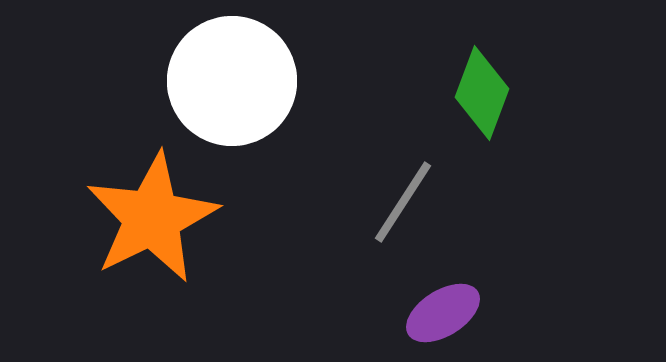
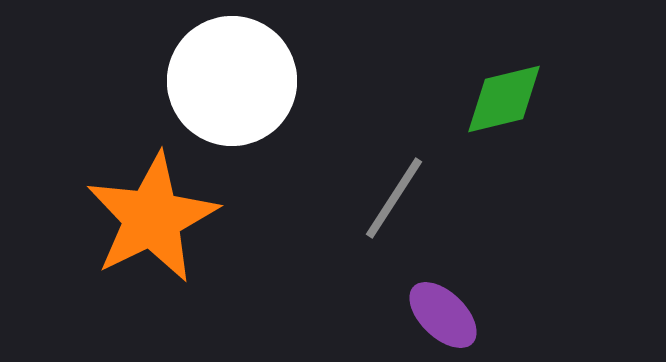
green diamond: moved 22 px right, 6 px down; rotated 56 degrees clockwise
gray line: moved 9 px left, 4 px up
purple ellipse: moved 2 px down; rotated 76 degrees clockwise
